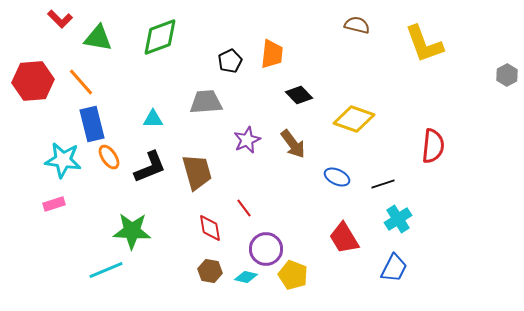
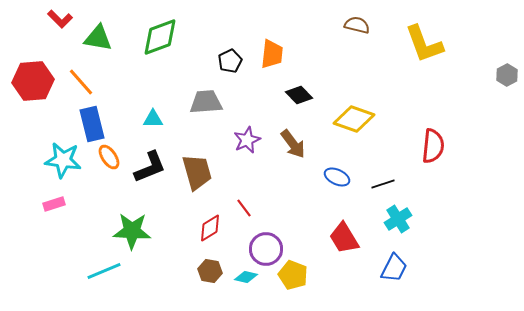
red diamond: rotated 68 degrees clockwise
cyan line: moved 2 px left, 1 px down
